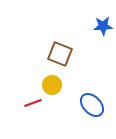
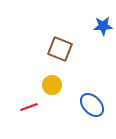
brown square: moved 5 px up
red line: moved 4 px left, 4 px down
